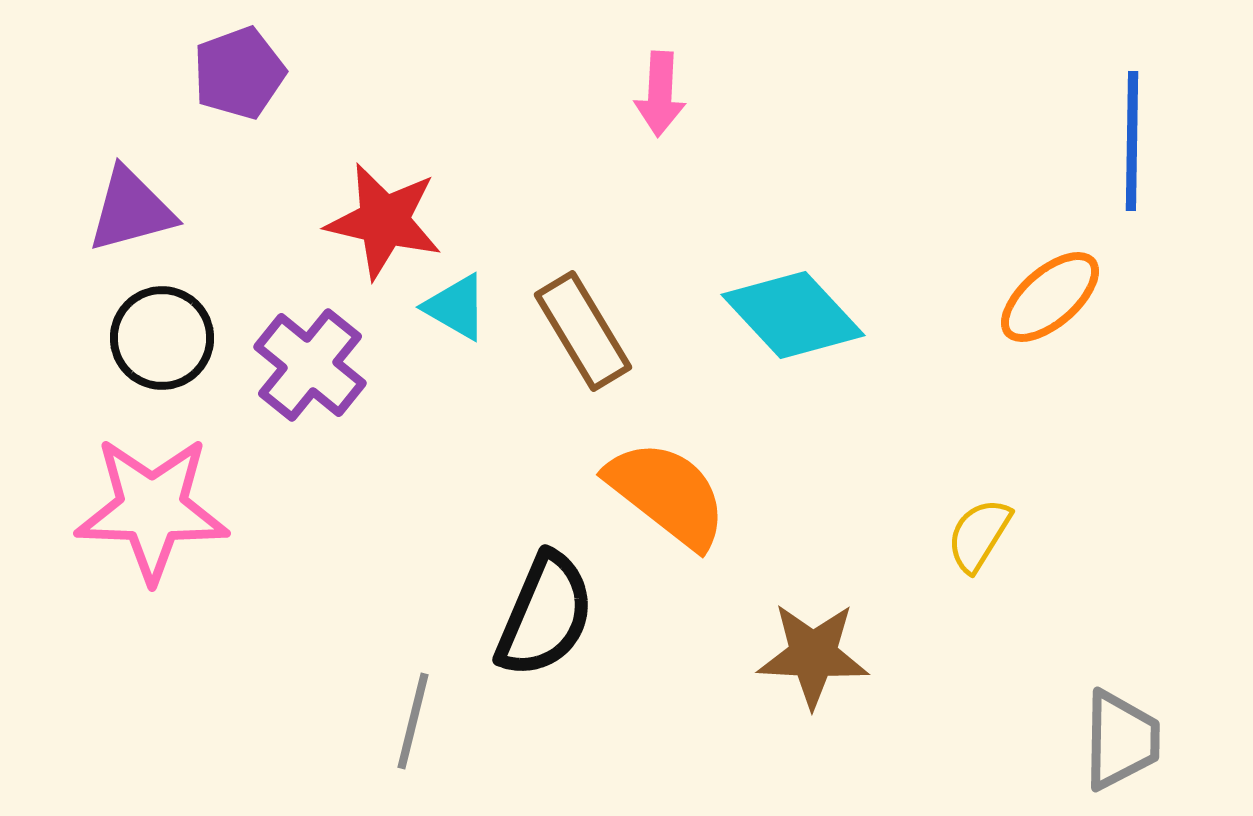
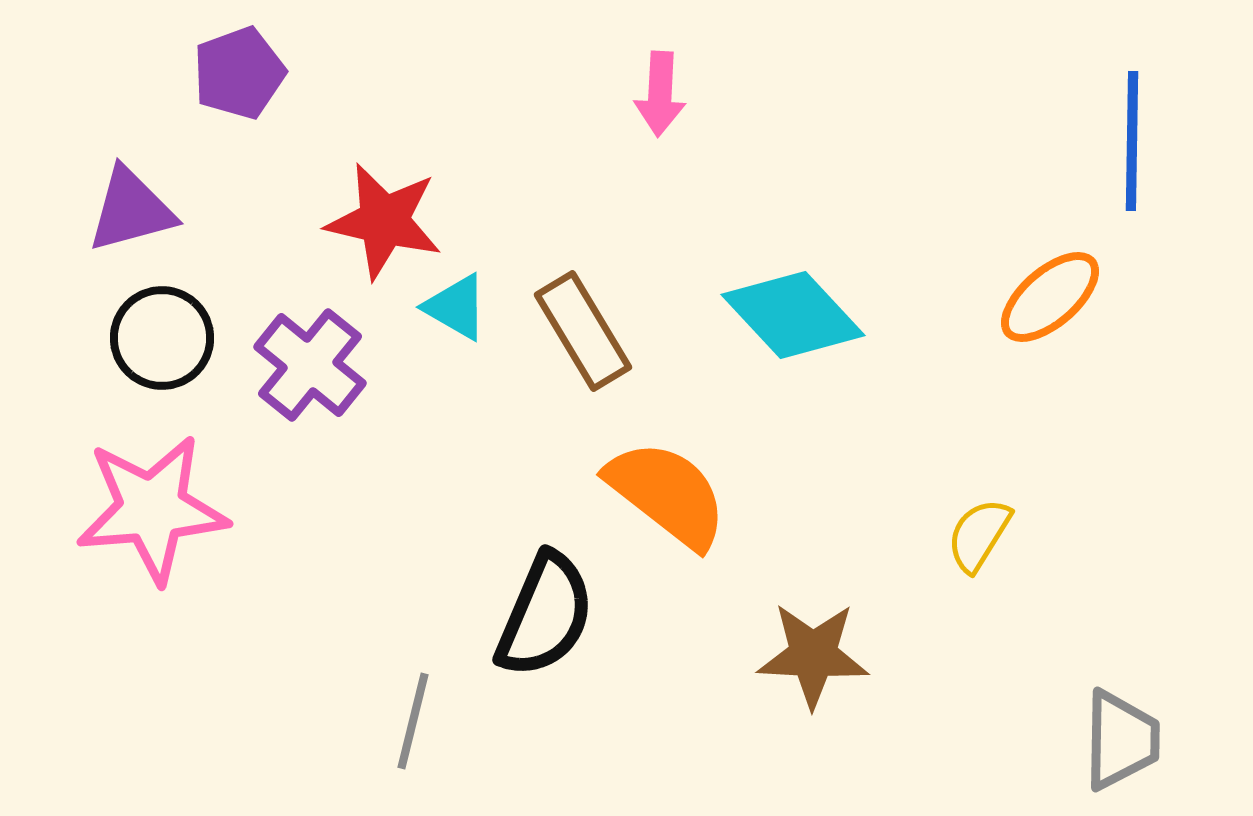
pink star: rotated 7 degrees counterclockwise
